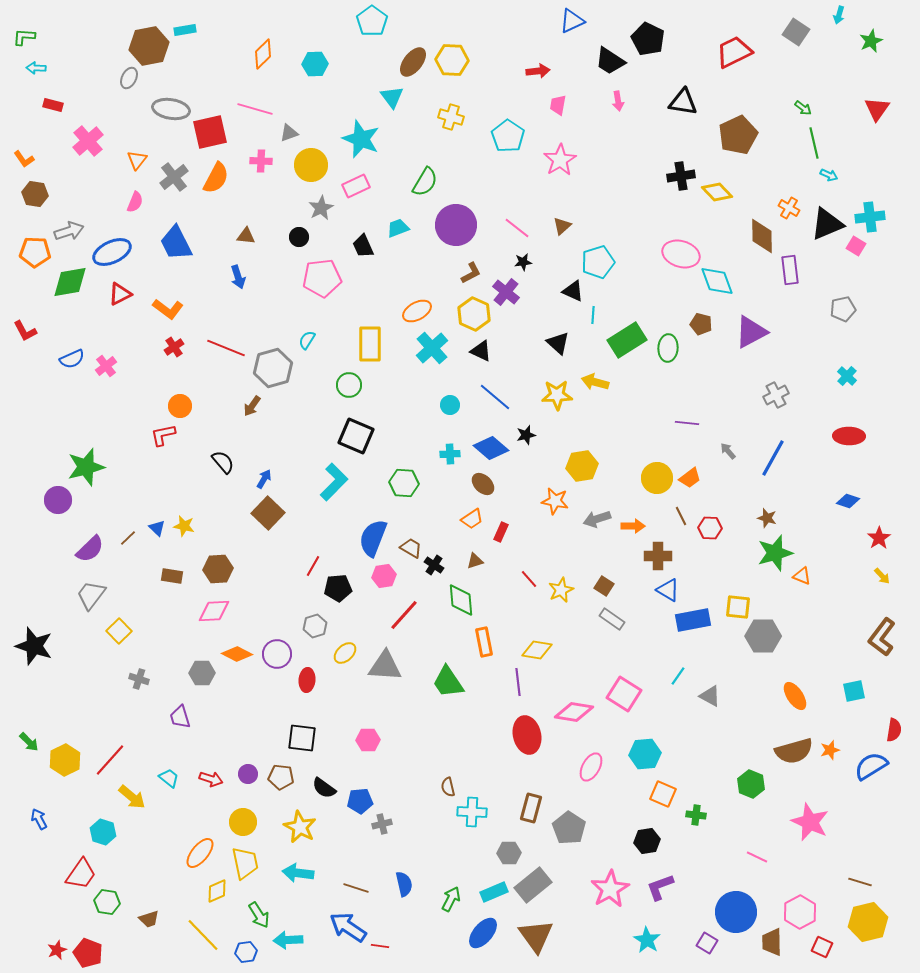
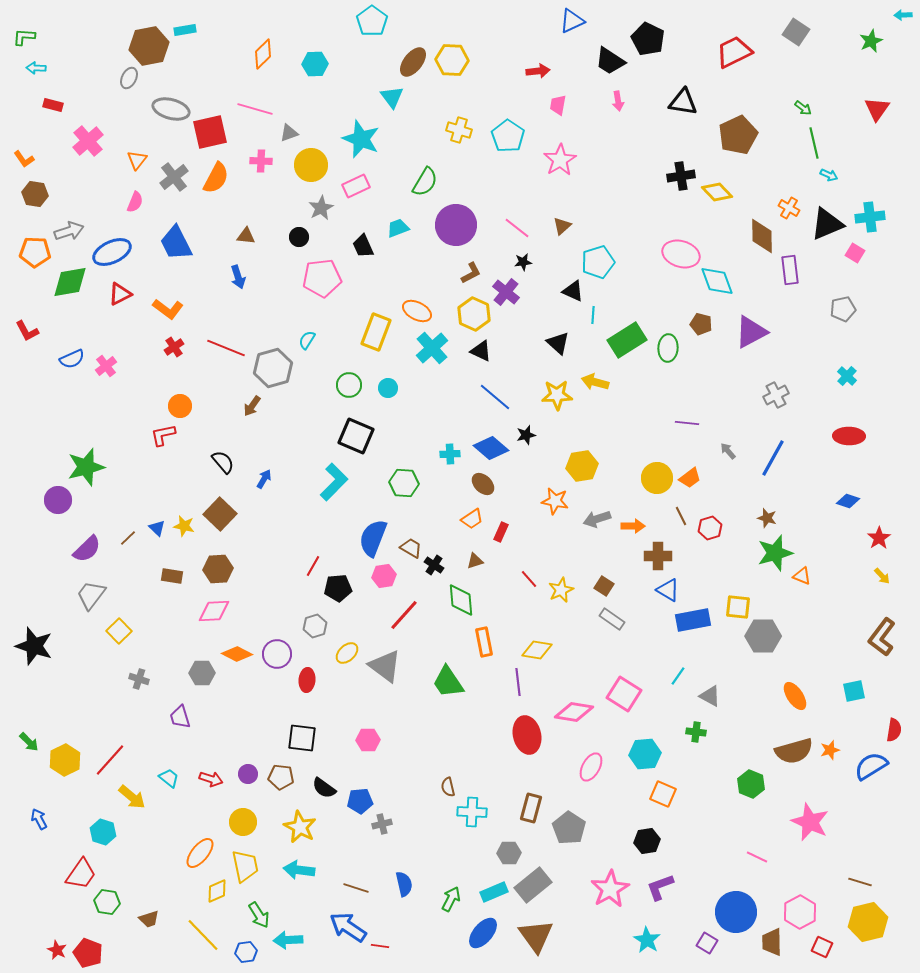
cyan arrow at (839, 15): moved 64 px right; rotated 72 degrees clockwise
gray ellipse at (171, 109): rotated 6 degrees clockwise
yellow cross at (451, 117): moved 8 px right, 13 px down
pink square at (856, 246): moved 1 px left, 7 px down
orange ellipse at (417, 311): rotated 56 degrees clockwise
red L-shape at (25, 331): moved 2 px right
yellow rectangle at (370, 344): moved 6 px right, 12 px up; rotated 21 degrees clockwise
cyan circle at (450, 405): moved 62 px left, 17 px up
brown square at (268, 513): moved 48 px left, 1 px down
red hexagon at (710, 528): rotated 20 degrees counterclockwise
purple semicircle at (90, 549): moved 3 px left
yellow ellipse at (345, 653): moved 2 px right
gray triangle at (385, 666): rotated 33 degrees clockwise
green cross at (696, 815): moved 83 px up
yellow trapezoid at (245, 863): moved 3 px down
cyan arrow at (298, 873): moved 1 px right, 3 px up
red star at (57, 950): rotated 24 degrees counterclockwise
